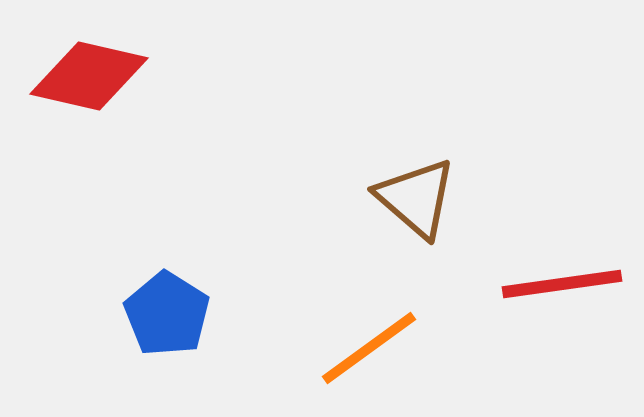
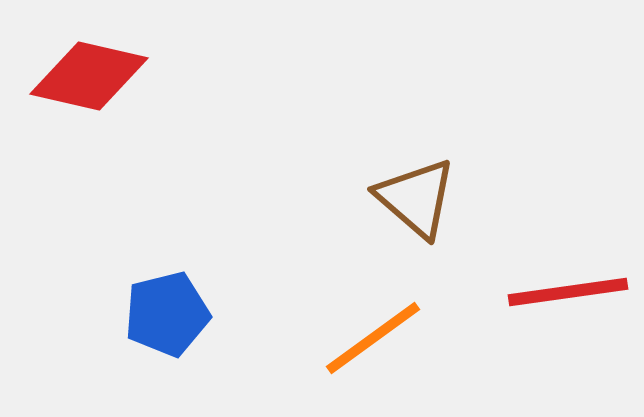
red line: moved 6 px right, 8 px down
blue pentagon: rotated 26 degrees clockwise
orange line: moved 4 px right, 10 px up
